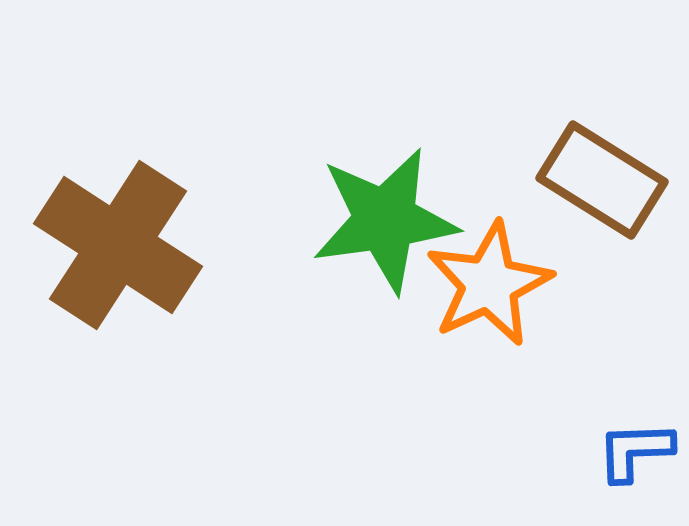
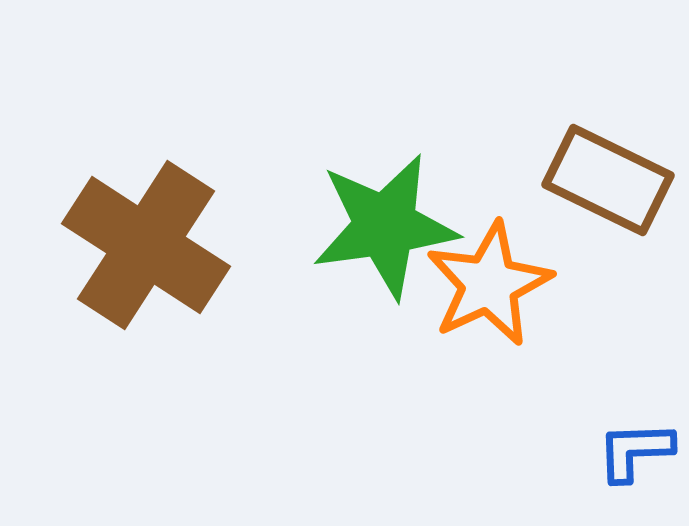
brown rectangle: moved 6 px right; rotated 6 degrees counterclockwise
green star: moved 6 px down
brown cross: moved 28 px right
